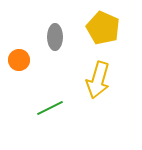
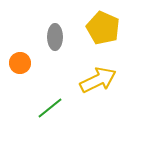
orange circle: moved 1 px right, 3 px down
yellow arrow: rotated 132 degrees counterclockwise
green line: rotated 12 degrees counterclockwise
